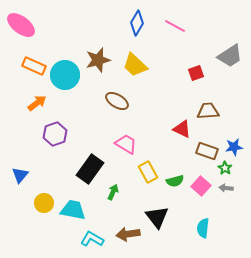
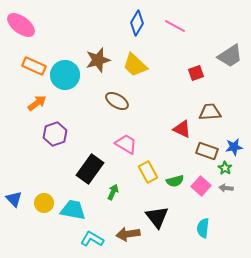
brown trapezoid: moved 2 px right, 1 px down
blue triangle: moved 6 px left, 24 px down; rotated 24 degrees counterclockwise
